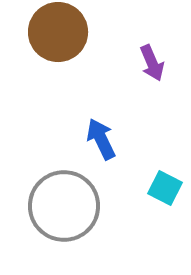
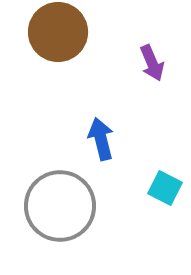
blue arrow: rotated 12 degrees clockwise
gray circle: moved 4 px left
